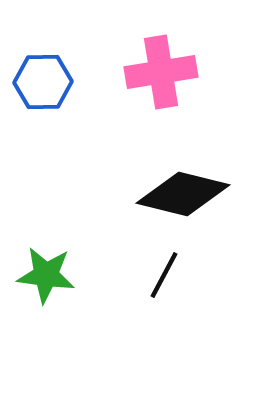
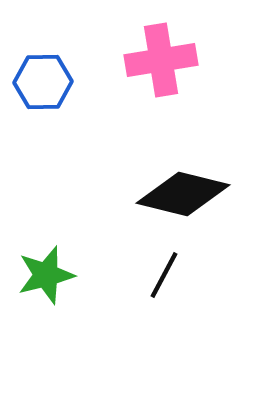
pink cross: moved 12 px up
green star: rotated 22 degrees counterclockwise
